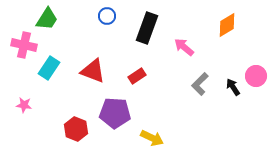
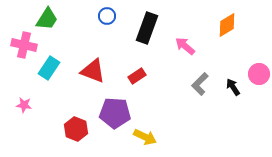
pink arrow: moved 1 px right, 1 px up
pink circle: moved 3 px right, 2 px up
yellow arrow: moved 7 px left, 1 px up
